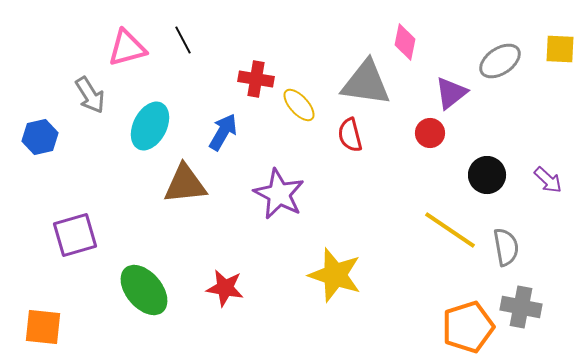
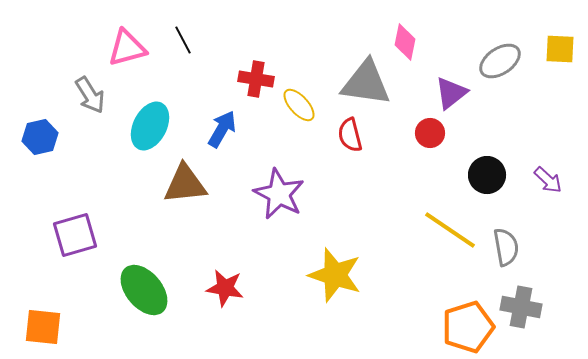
blue arrow: moved 1 px left, 3 px up
